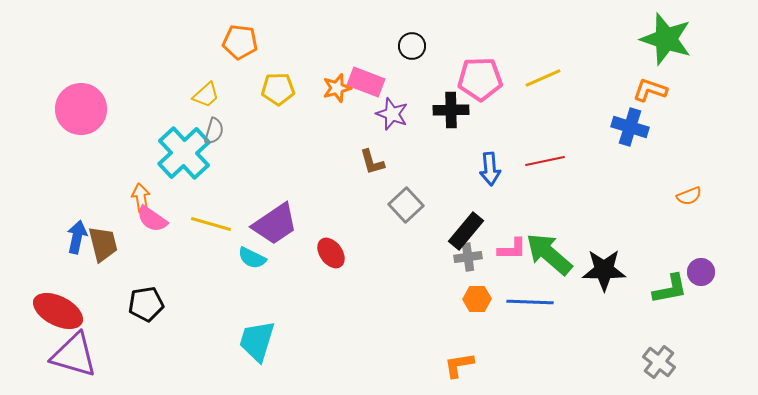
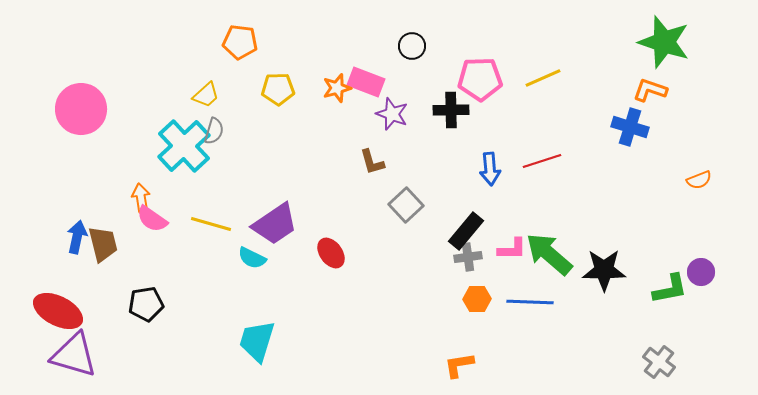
green star at (666, 39): moved 2 px left, 3 px down
cyan cross at (184, 153): moved 7 px up
red line at (545, 161): moved 3 px left; rotated 6 degrees counterclockwise
orange semicircle at (689, 196): moved 10 px right, 16 px up
